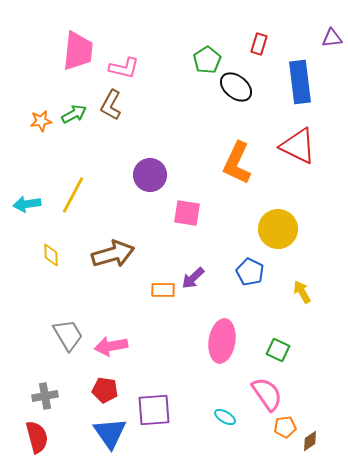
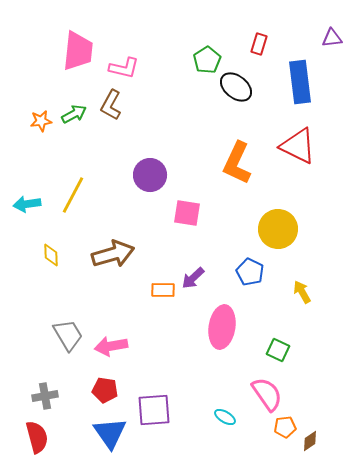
pink ellipse: moved 14 px up
